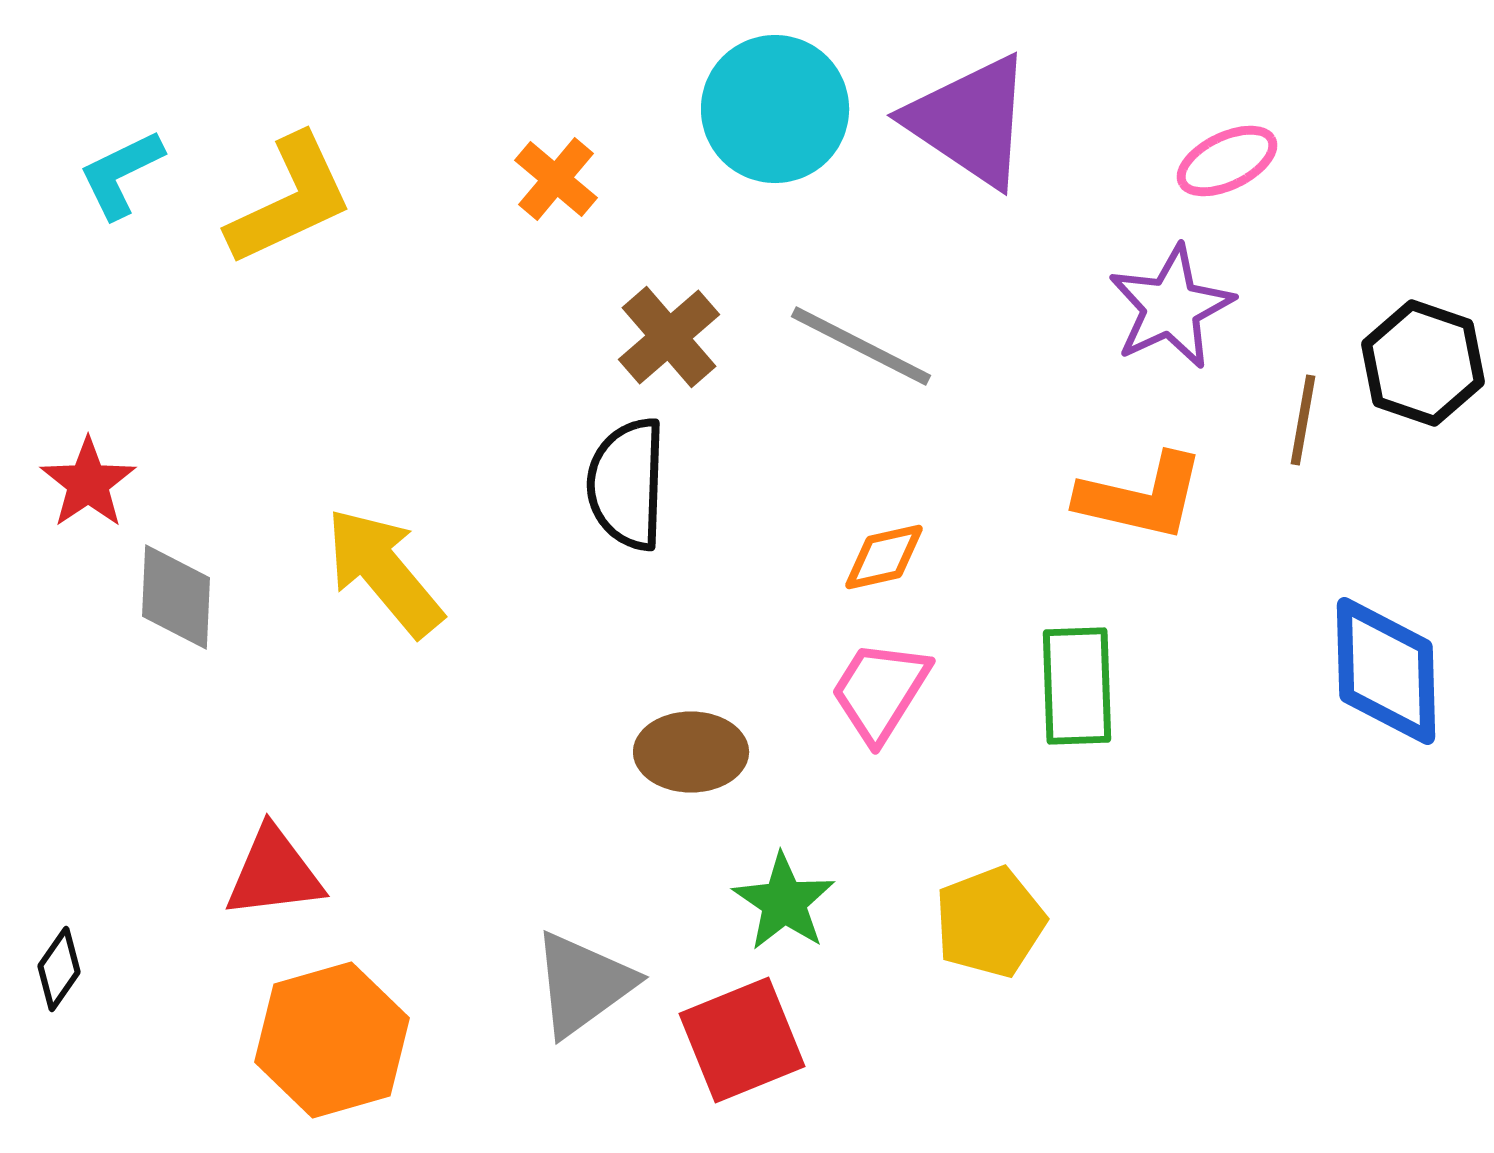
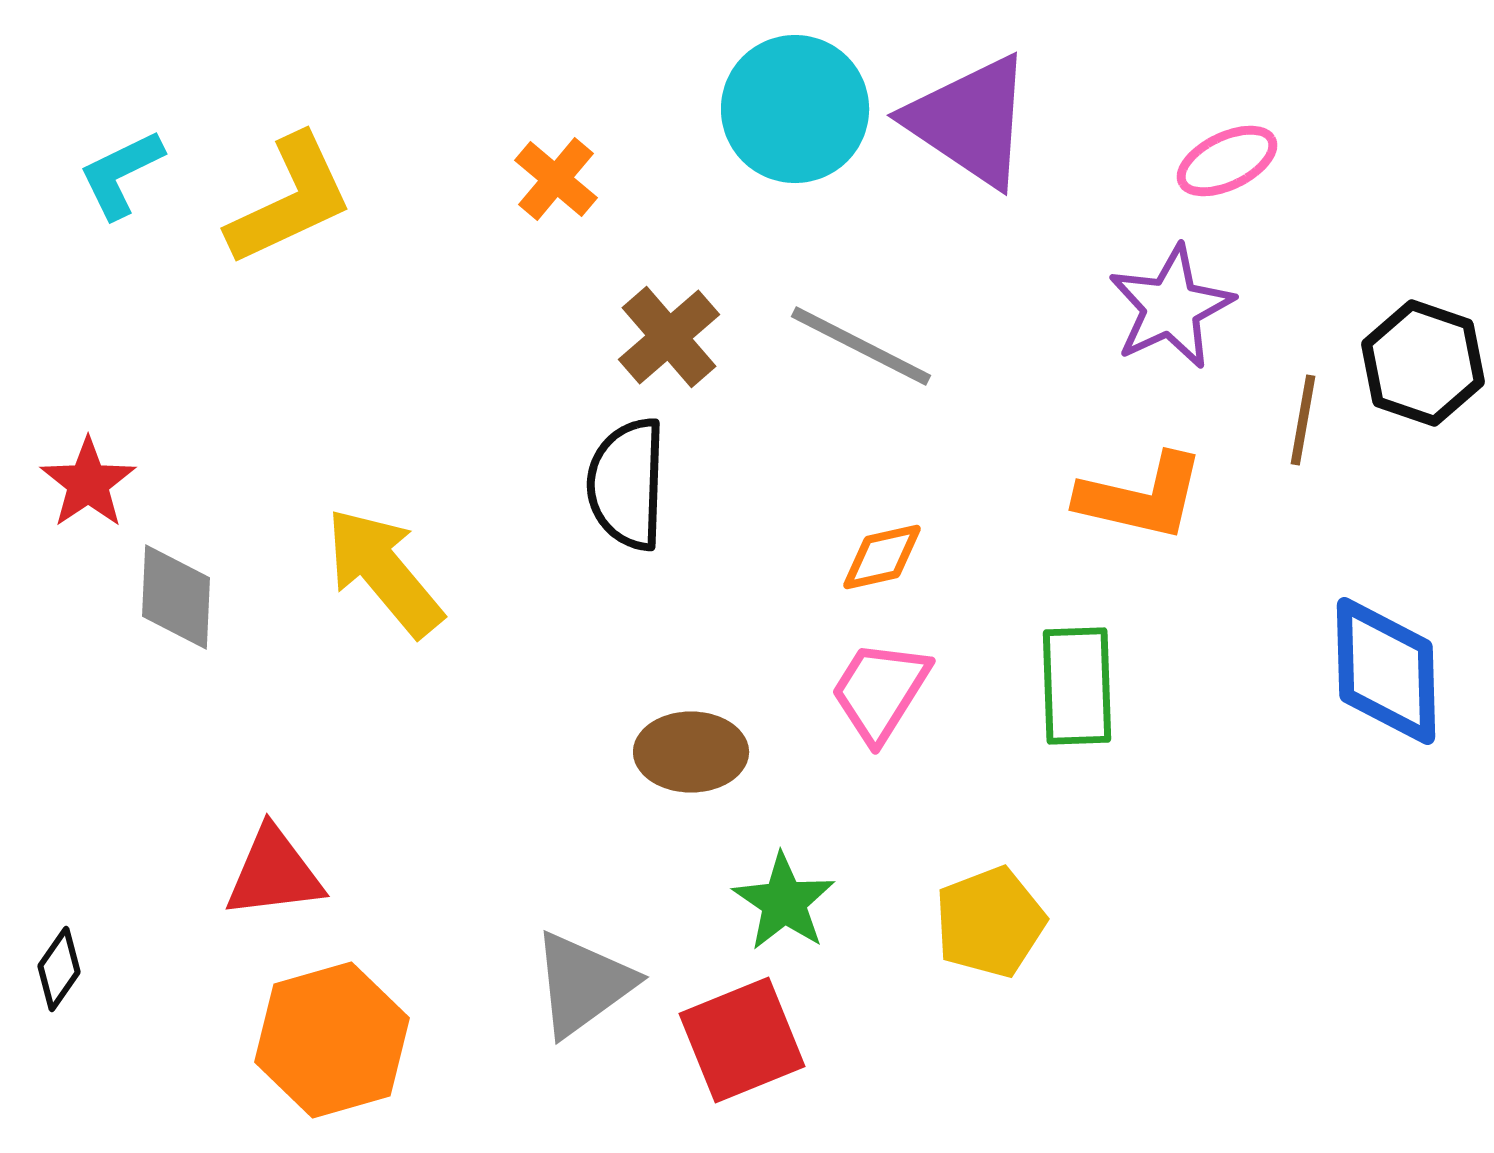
cyan circle: moved 20 px right
orange diamond: moved 2 px left
